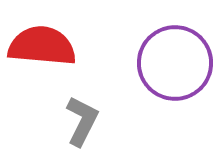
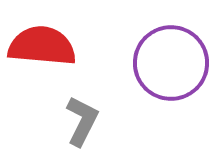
purple circle: moved 4 px left
